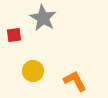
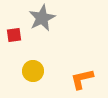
gray star: moved 1 px left; rotated 16 degrees clockwise
orange L-shape: moved 7 px right, 2 px up; rotated 75 degrees counterclockwise
